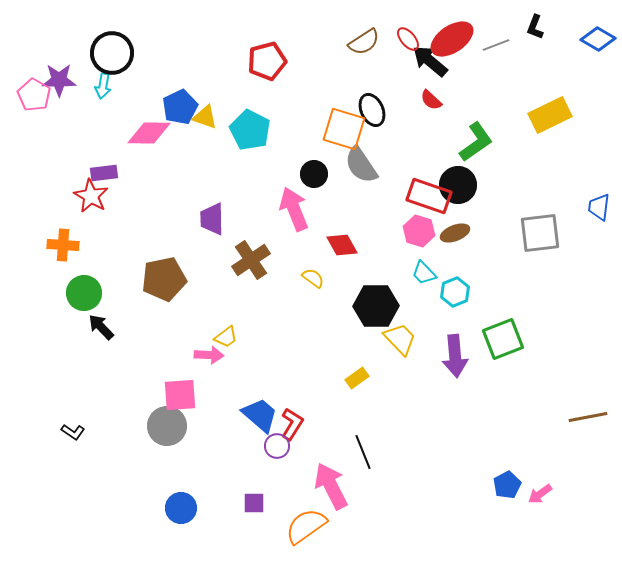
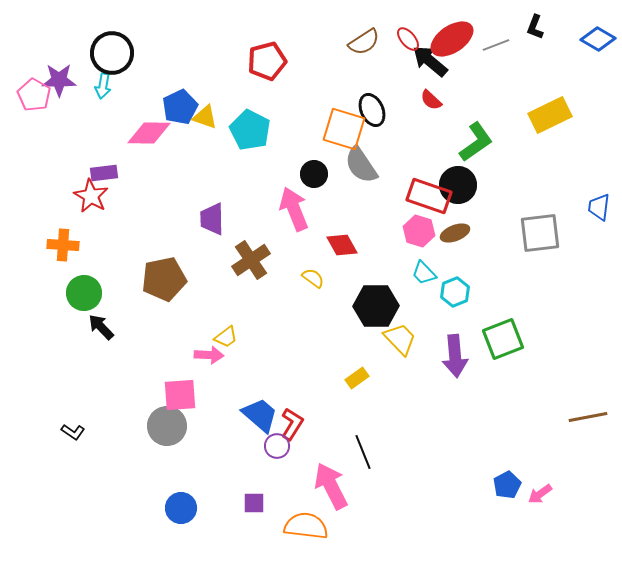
orange semicircle at (306, 526): rotated 42 degrees clockwise
